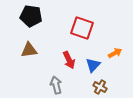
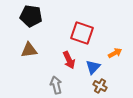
red square: moved 5 px down
blue triangle: moved 2 px down
brown cross: moved 1 px up
